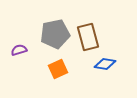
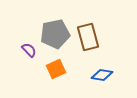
purple semicircle: moved 10 px right; rotated 63 degrees clockwise
blue diamond: moved 3 px left, 11 px down
orange square: moved 2 px left
